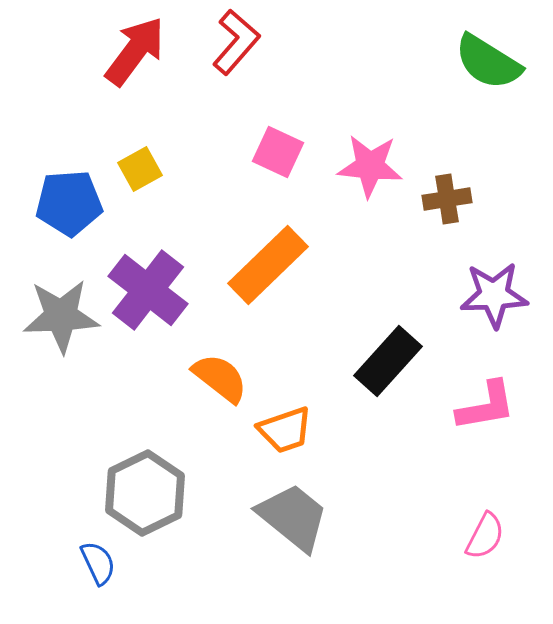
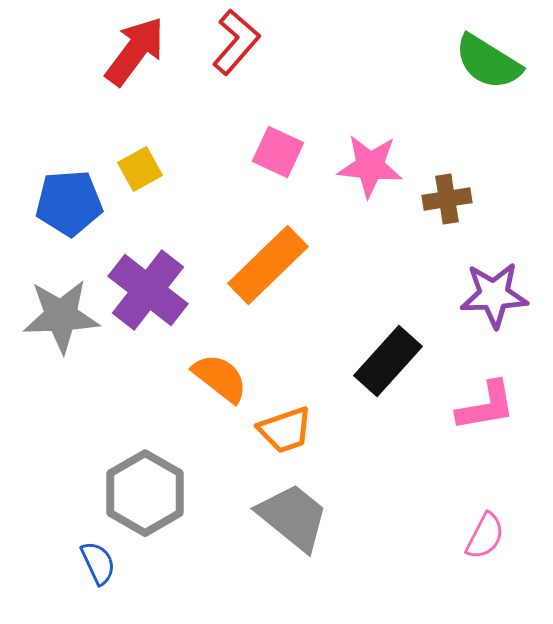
gray hexagon: rotated 4 degrees counterclockwise
